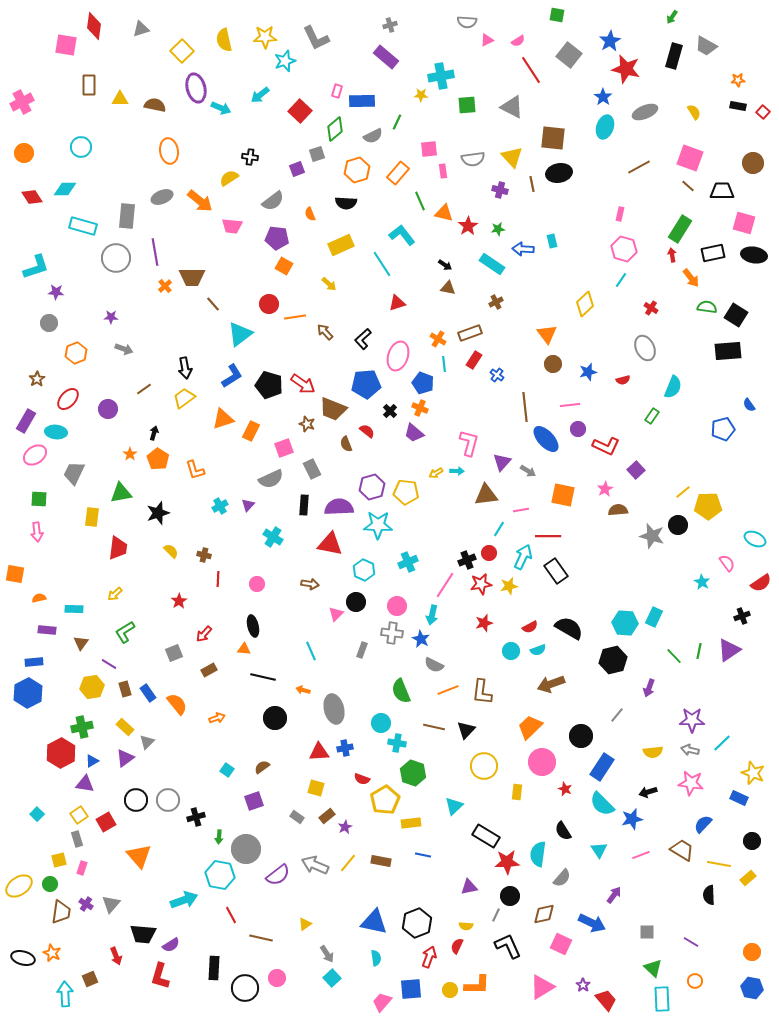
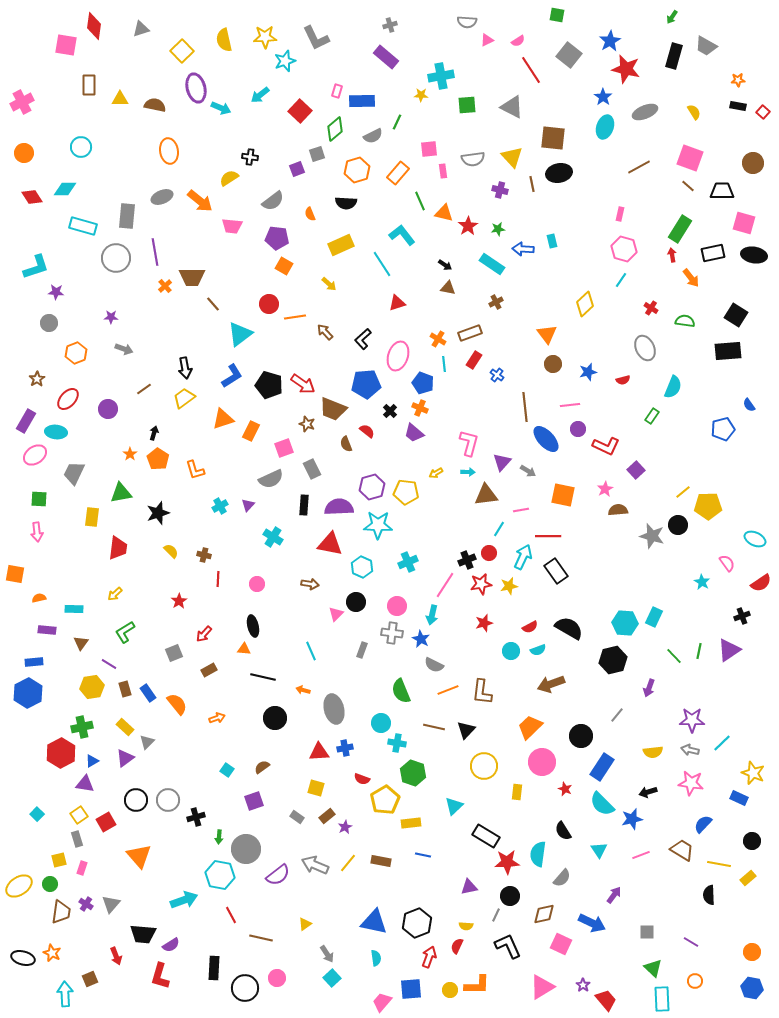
green semicircle at (707, 307): moved 22 px left, 14 px down
cyan arrow at (457, 471): moved 11 px right, 1 px down
cyan hexagon at (364, 570): moved 2 px left, 3 px up
